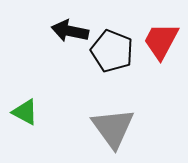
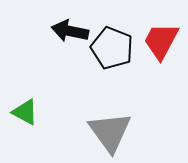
black pentagon: moved 3 px up
gray triangle: moved 3 px left, 4 px down
